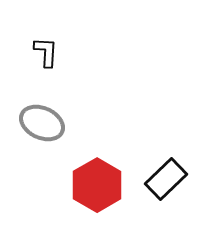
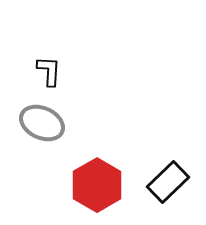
black L-shape: moved 3 px right, 19 px down
black rectangle: moved 2 px right, 3 px down
